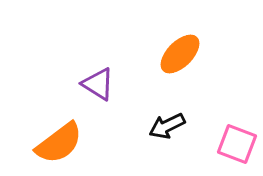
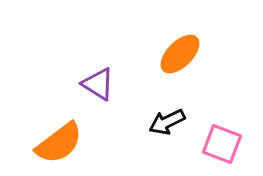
black arrow: moved 4 px up
pink square: moved 15 px left
